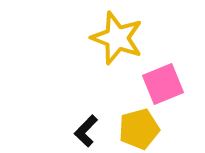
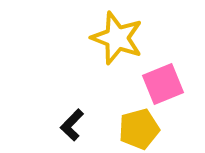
black L-shape: moved 14 px left, 6 px up
